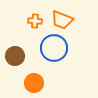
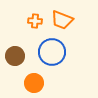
blue circle: moved 2 px left, 4 px down
